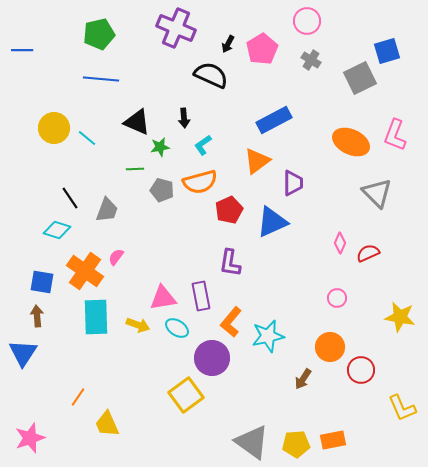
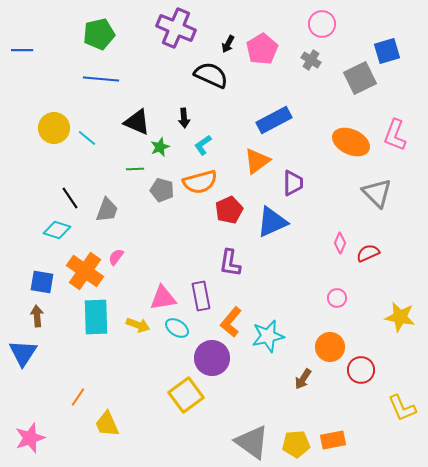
pink circle at (307, 21): moved 15 px right, 3 px down
green star at (160, 147): rotated 12 degrees counterclockwise
